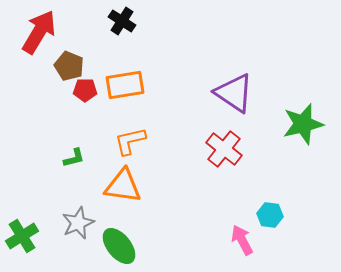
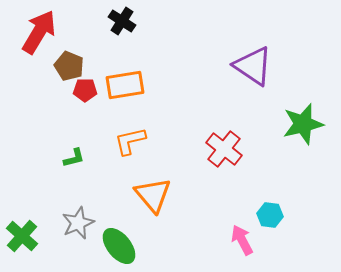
purple triangle: moved 19 px right, 27 px up
orange triangle: moved 30 px right, 9 px down; rotated 42 degrees clockwise
green cross: rotated 16 degrees counterclockwise
